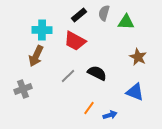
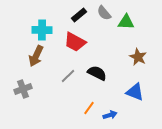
gray semicircle: rotated 56 degrees counterclockwise
red trapezoid: moved 1 px down
